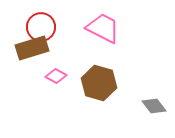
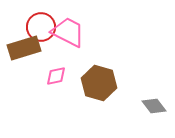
pink trapezoid: moved 35 px left, 4 px down
brown rectangle: moved 8 px left
pink diamond: rotated 40 degrees counterclockwise
